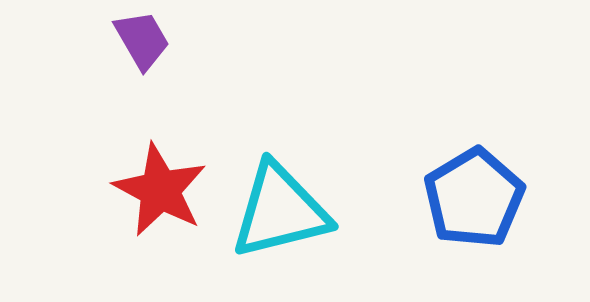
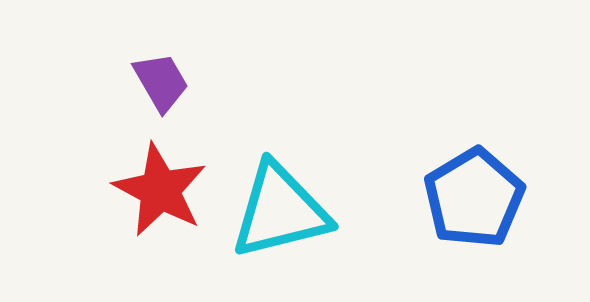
purple trapezoid: moved 19 px right, 42 px down
